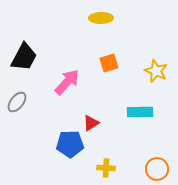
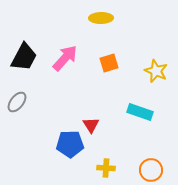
pink arrow: moved 2 px left, 24 px up
cyan rectangle: rotated 20 degrees clockwise
red triangle: moved 2 px down; rotated 30 degrees counterclockwise
orange circle: moved 6 px left, 1 px down
